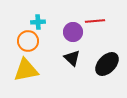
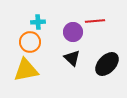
orange circle: moved 2 px right, 1 px down
